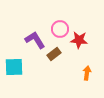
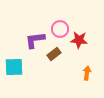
purple L-shape: rotated 65 degrees counterclockwise
